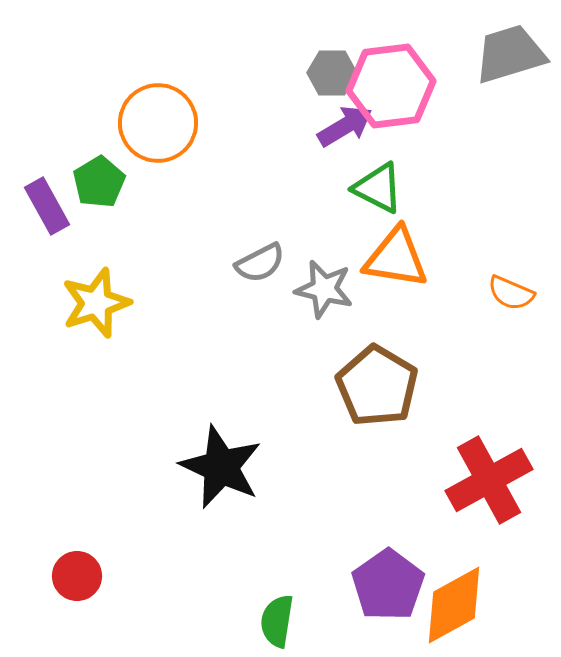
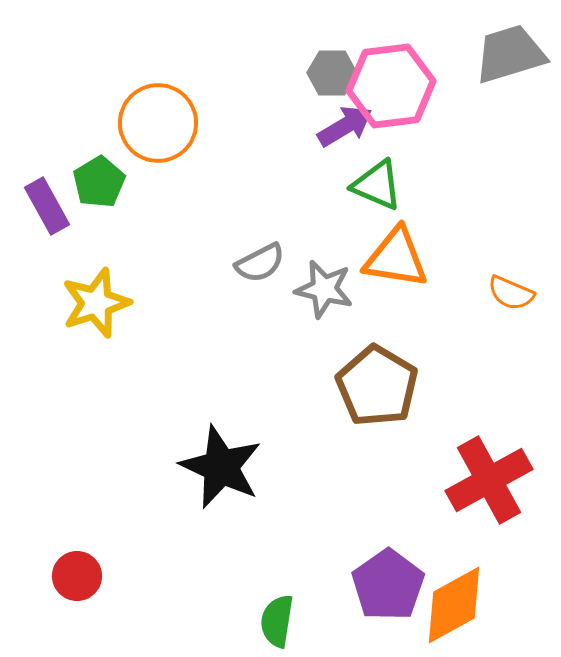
green triangle: moved 1 px left, 3 px up; rotated 4 degrees counterclockwise
